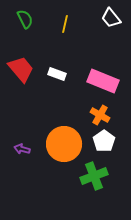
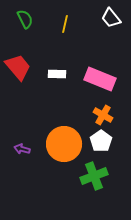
red trapezoid: moved 3 px left, 2 px up
white rectangle: rotated 18 degrees counterclockwise
pink rectangle: moved 3 px left, 2 px up
orange cross: moved 3 px right
white pentagon: moved 3 px left
